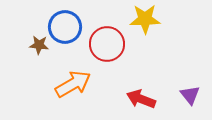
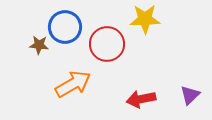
purple triangle: rotated 25 degrees clockwise
red arrow: rotated 32 degrees counterclockwise
